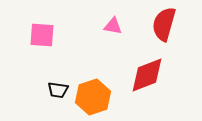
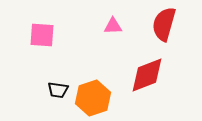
pink triangle: rotated 12 degrees counterclockwise
orange hexagon: moved 1 px down
